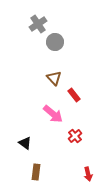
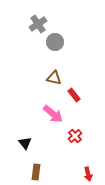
brown triangle: rotated 35 degrees counterclockwise
black triangle: rotated 16 degrees clockwise
